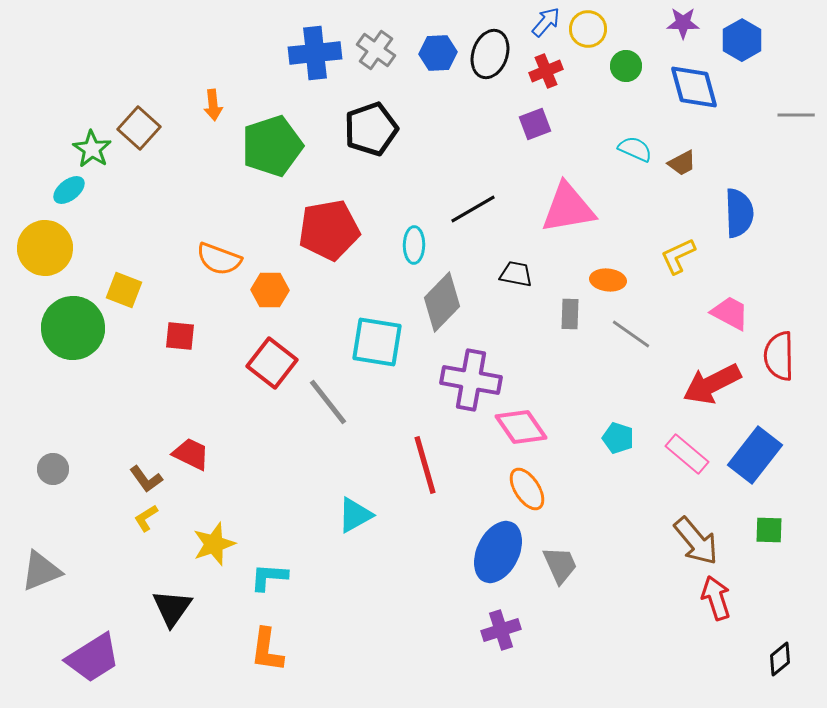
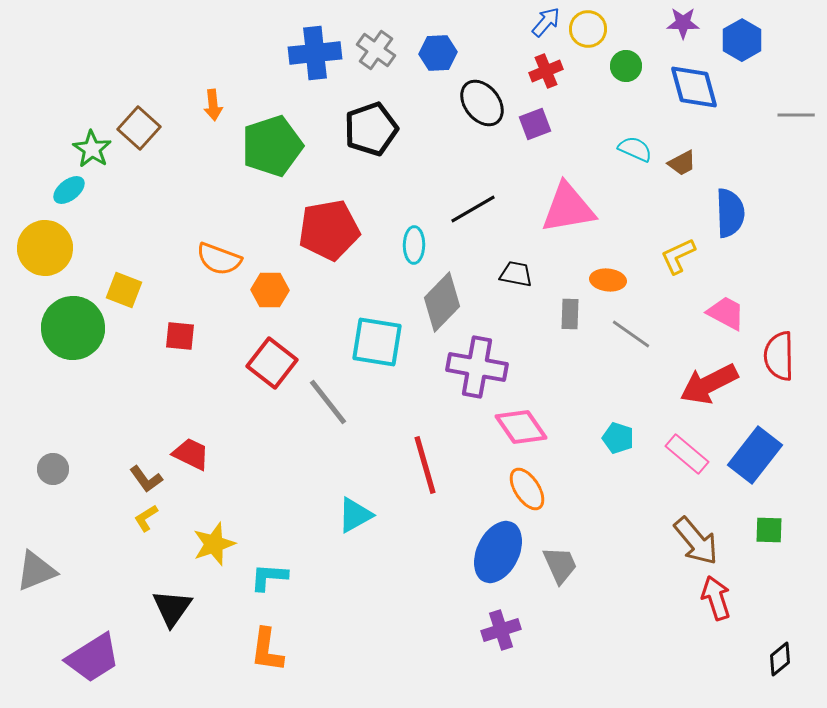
black ellipse at (490, 54): moved 8 px left, 49 px down; rotated 57 degrees counterclockwise
blue semicircle at (739, 213): moved 9 px left
pink trapezoid at (730, 313): moved 4 px left
purple cross at (471, 380): moved 6 px right, 13 px up
red arrow at (712, 384): moved 3 px left
gray triangle at (41, 571): moved 5 px left
